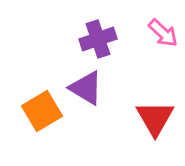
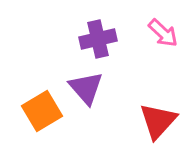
purple cross: rotated 6 degrees clockwise
purple triangle: rotated 18 degrees clockwise
red triangle: moved 3 px right, 3 px down; rotated 12 degrees clockwise
